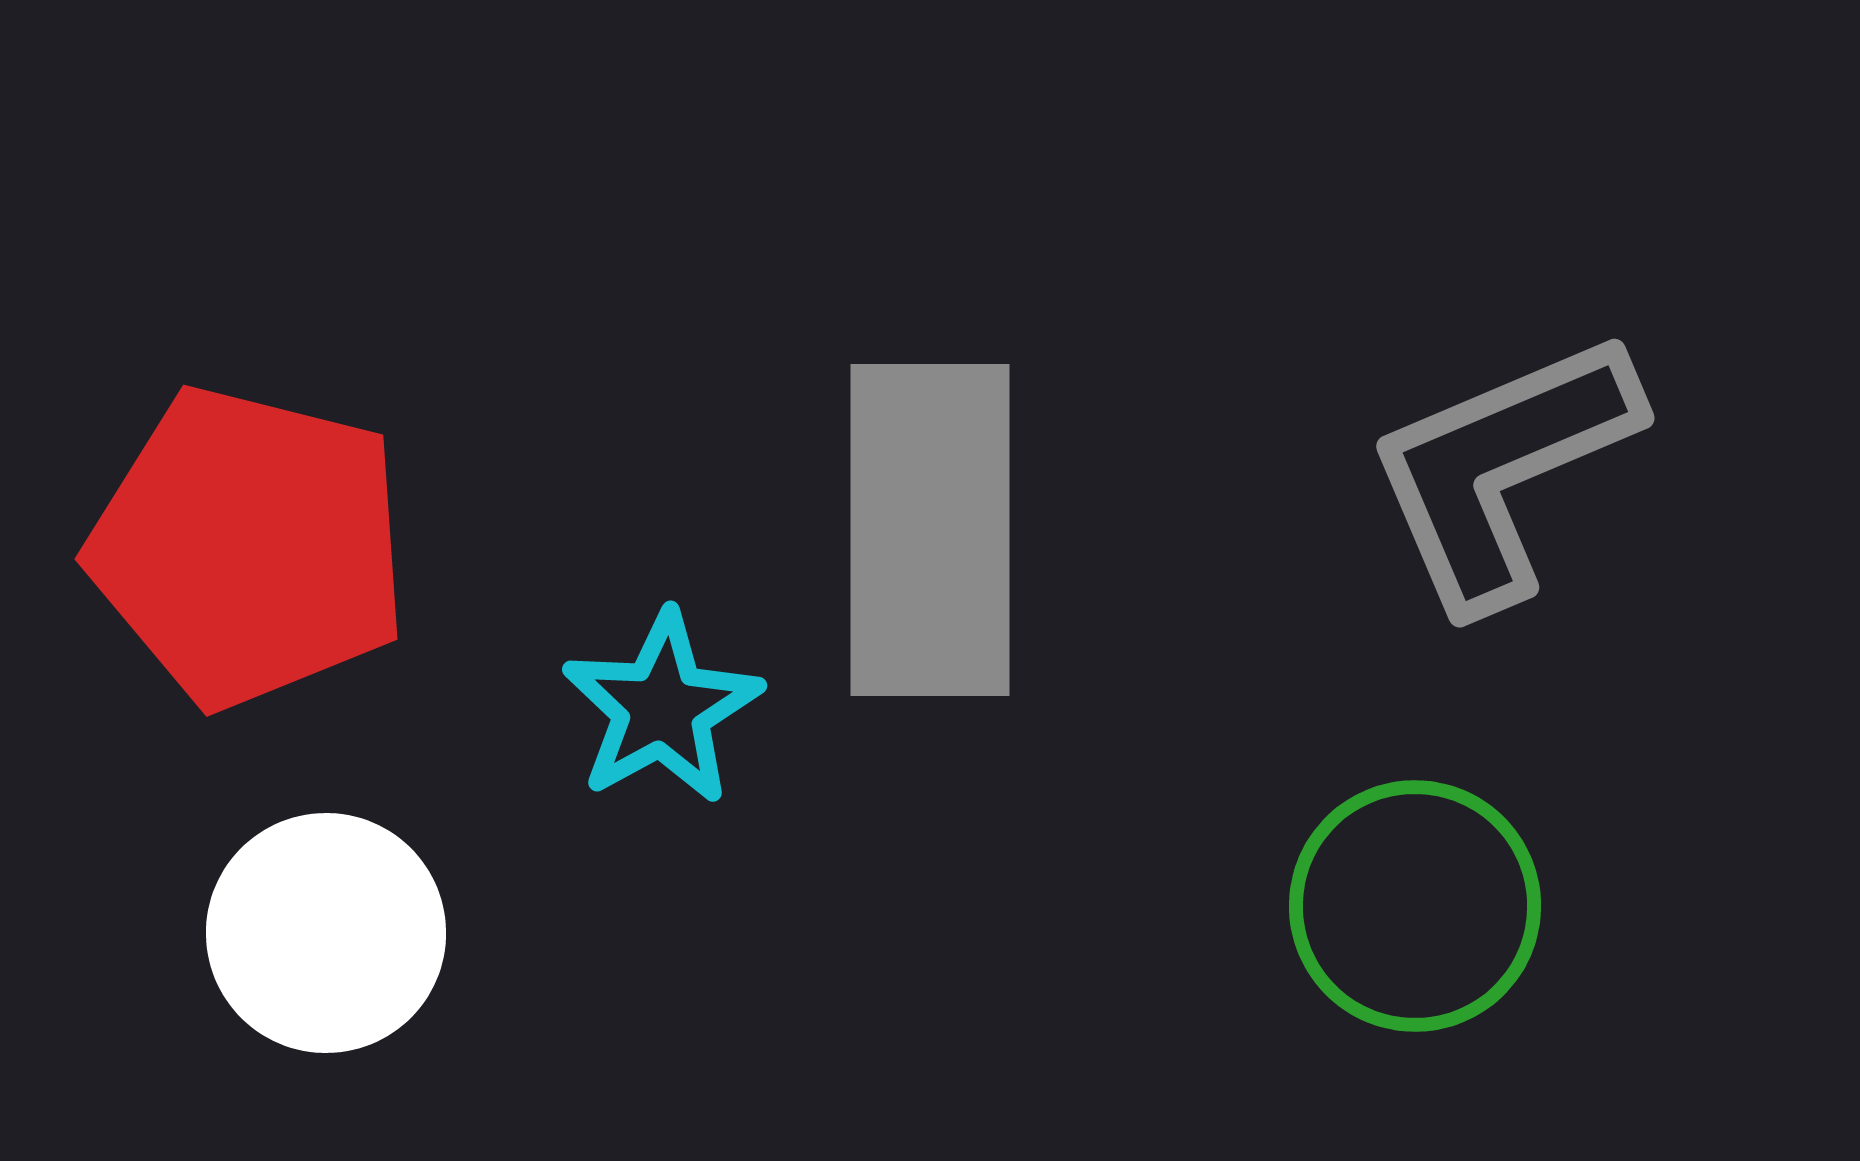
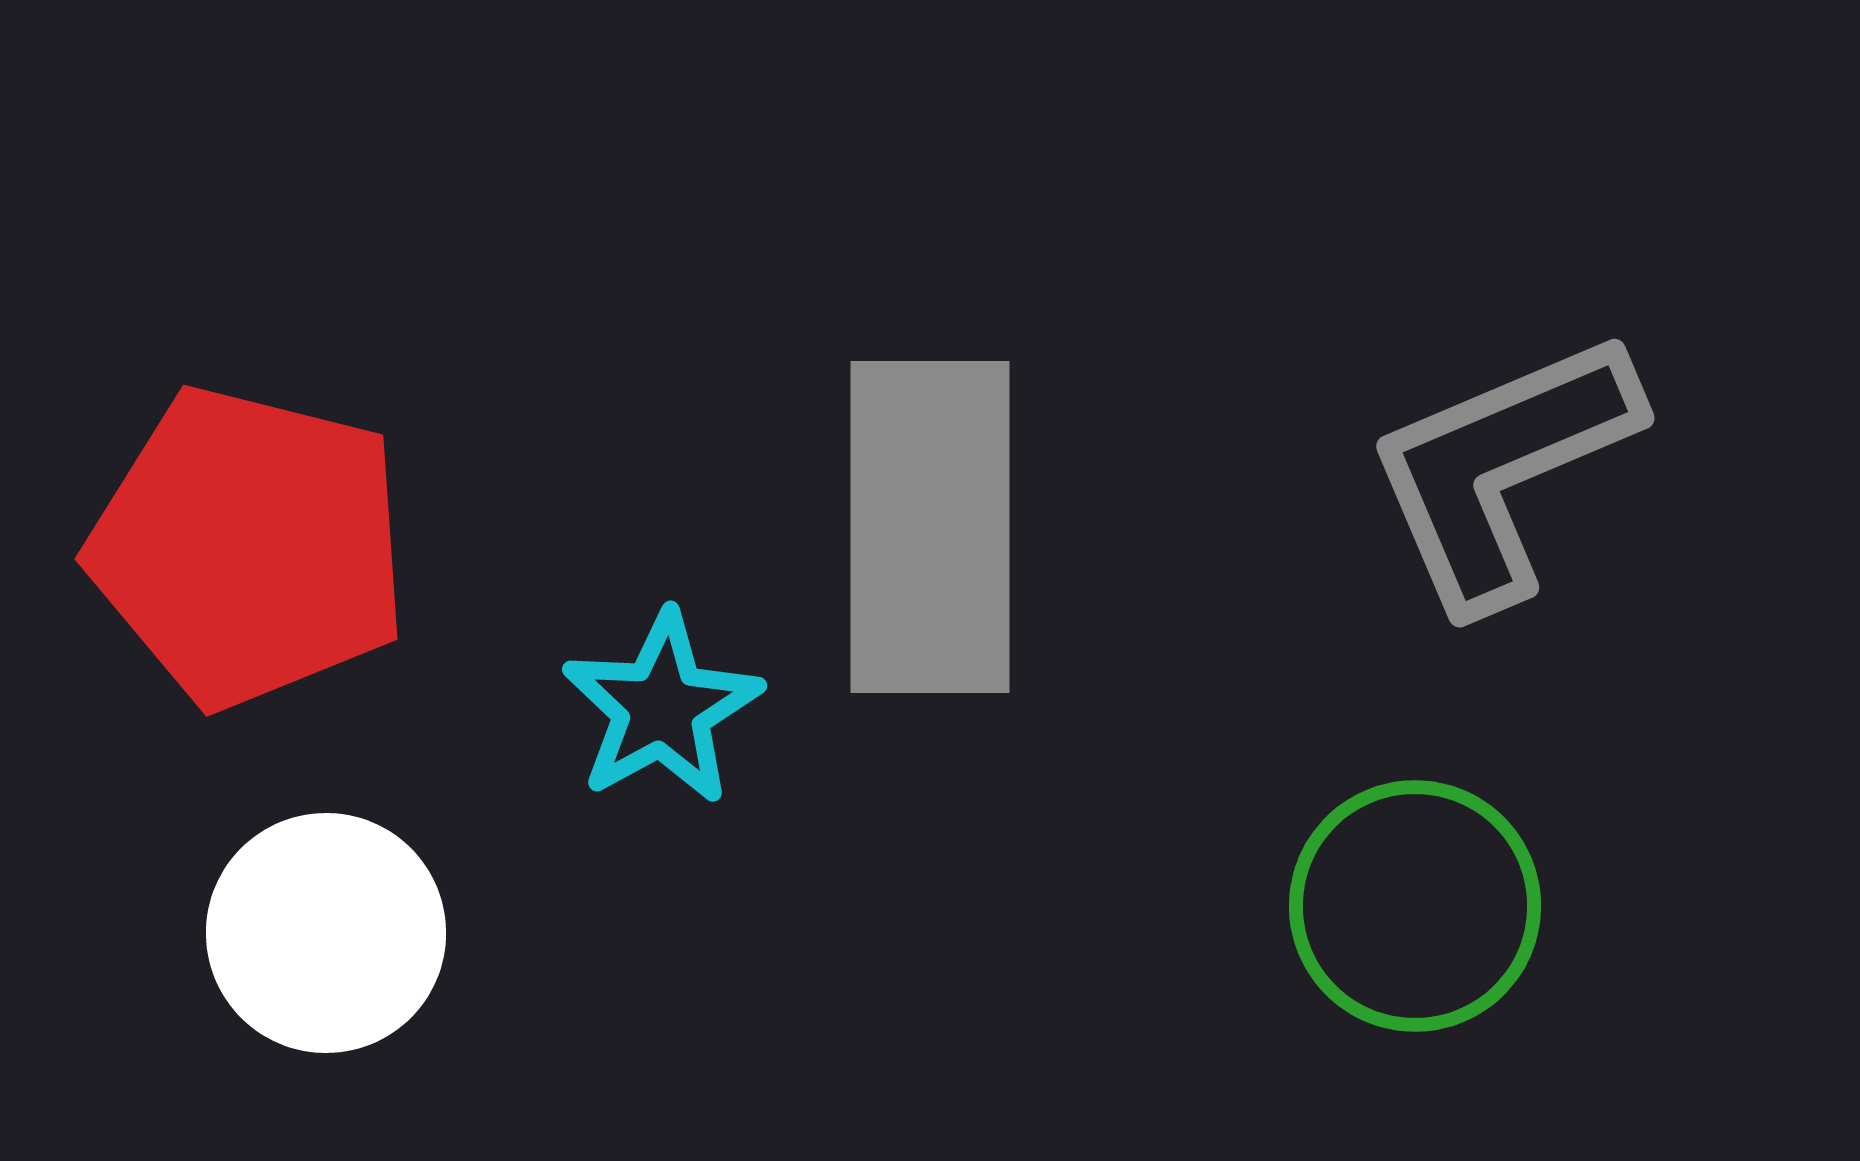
gray rectangle: moved 3 px up
